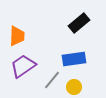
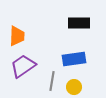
black rectangle: rotated 40 degrees clockwise
gray line: moved 1 px down; rotated 30 degrees counterclockwise
